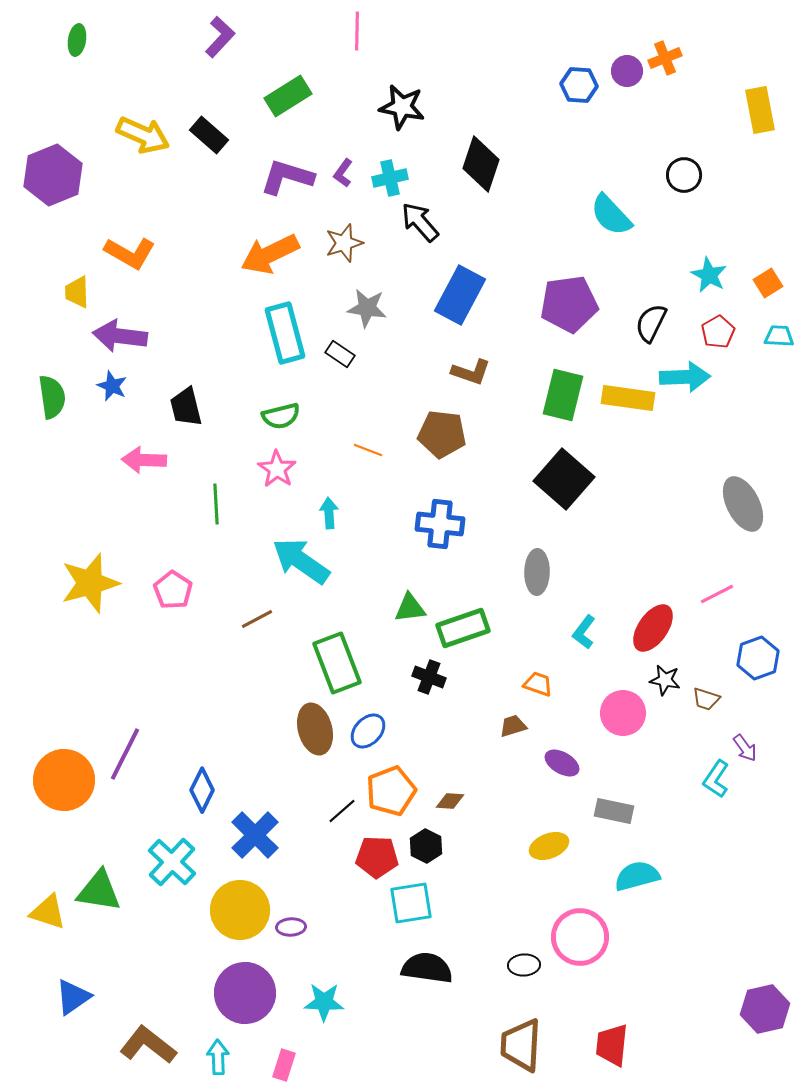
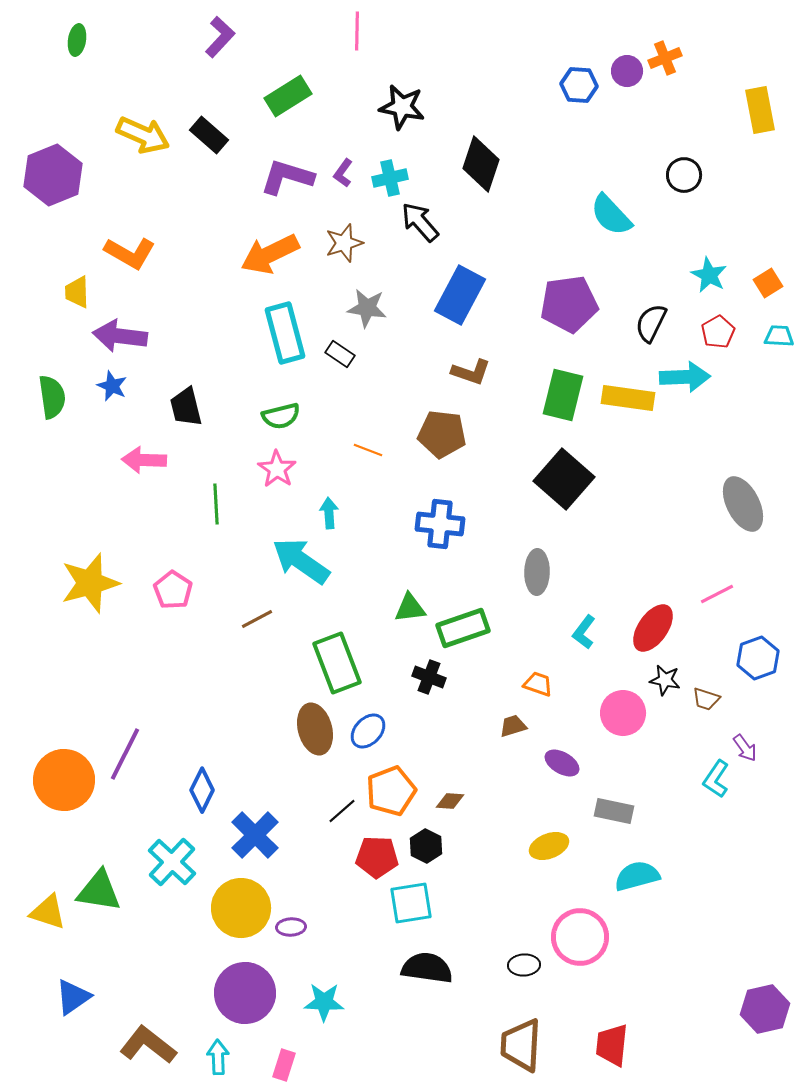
yellow circle at (240, 910): moved 1 px right, 2 px up
